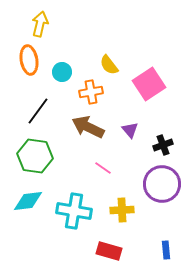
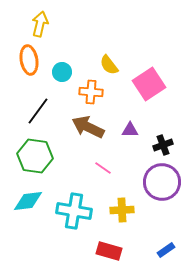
orange cross: rotated 15 degrees clockwise
purple triangle: rotated 48 degrees counterclockwise
purple circle: moved 2 px up
blue rectangle: rotated 60 degrees clockwise
